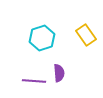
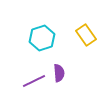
purple line: rotated 30 degrees counterclockwise
